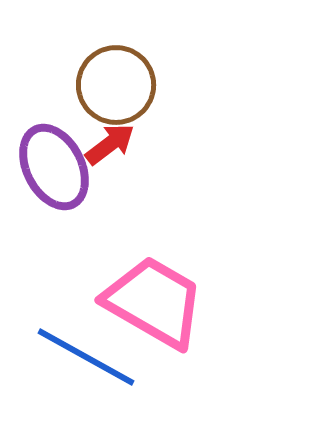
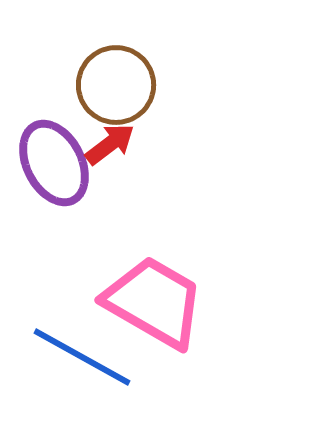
purple ellipse: moved 4 px up
blue line: moved 4 px left
